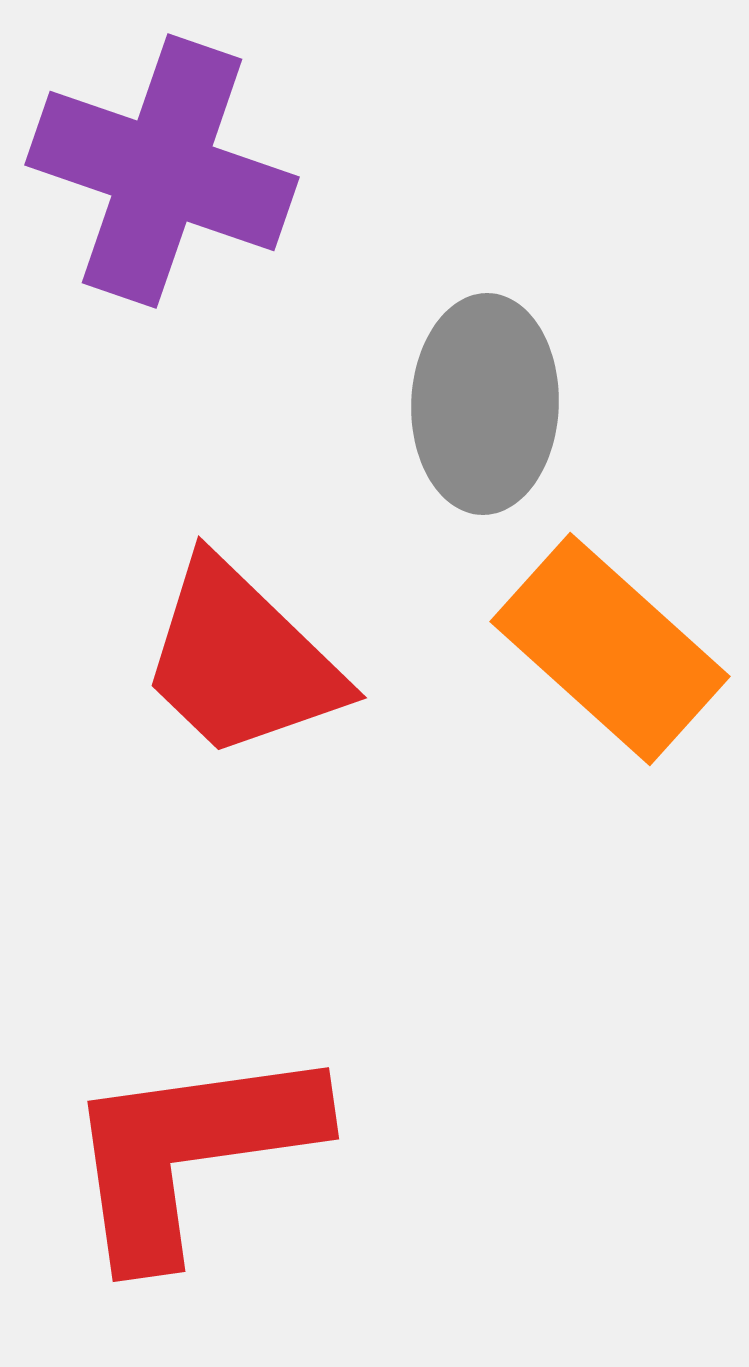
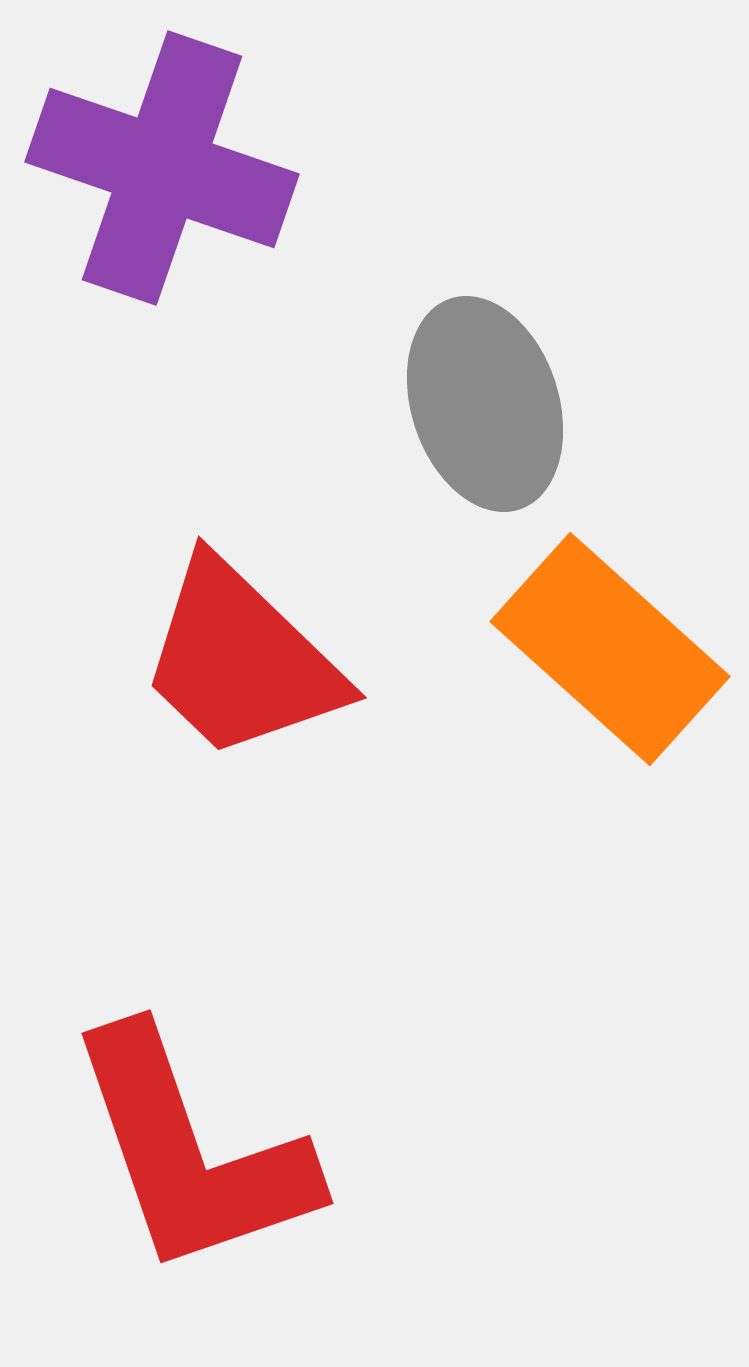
purple cross: moved 3 px up
gray ellipse: rotated 20 degrees counterclockwise
red L-shape: rotated 101 degrees counterclockwise
